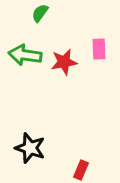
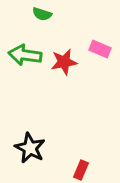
green semicircle: moved 2 px right, 1 px down; rotated 108 degrees counterclockwise
pink rectangle: moved 1 px right; rotated 65 degrees counterclockwise
black star: rotated 8 degrees clockwise
